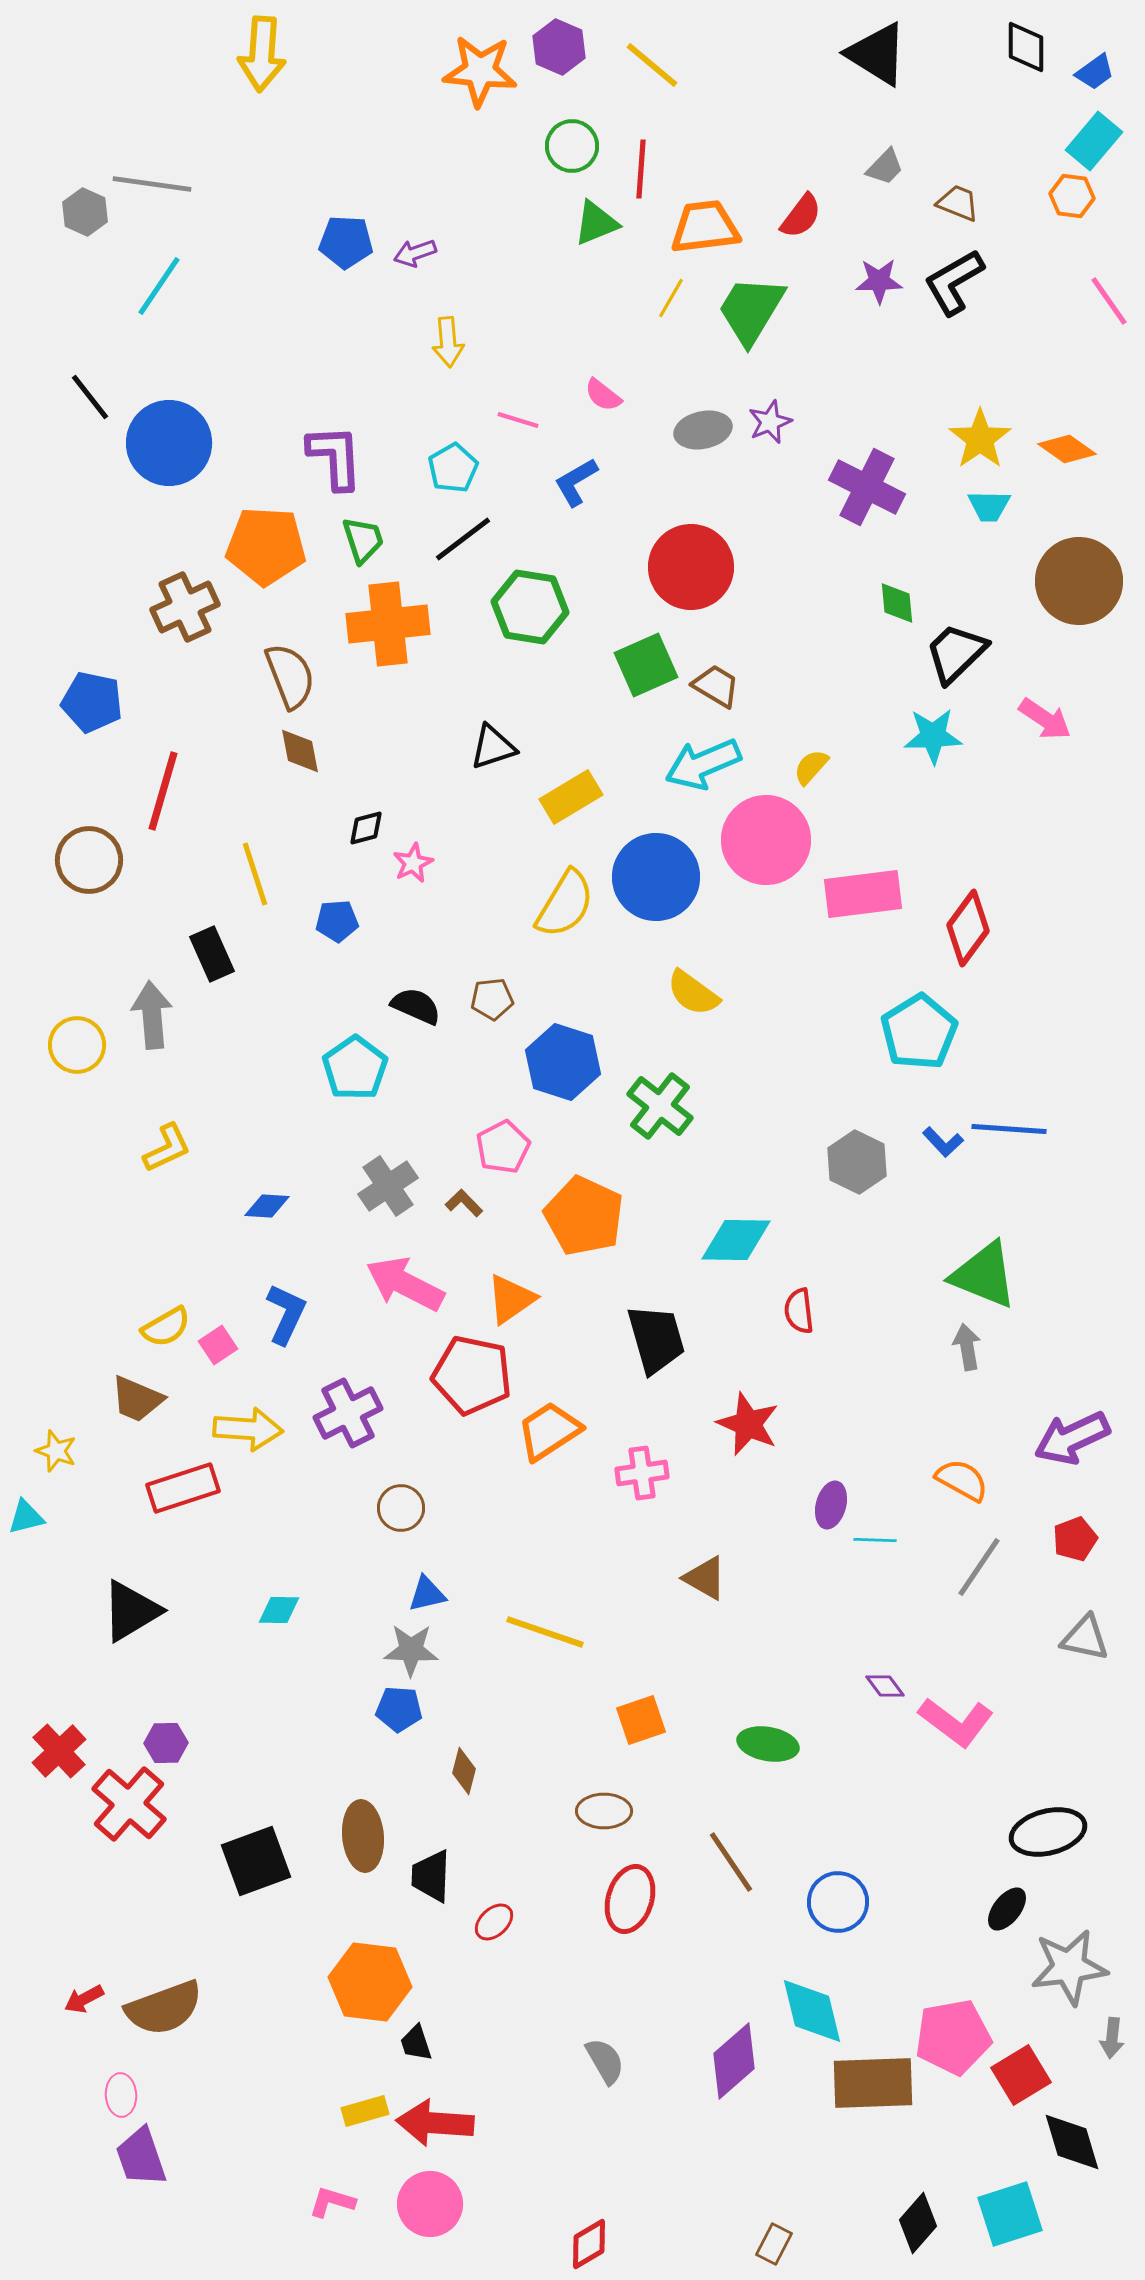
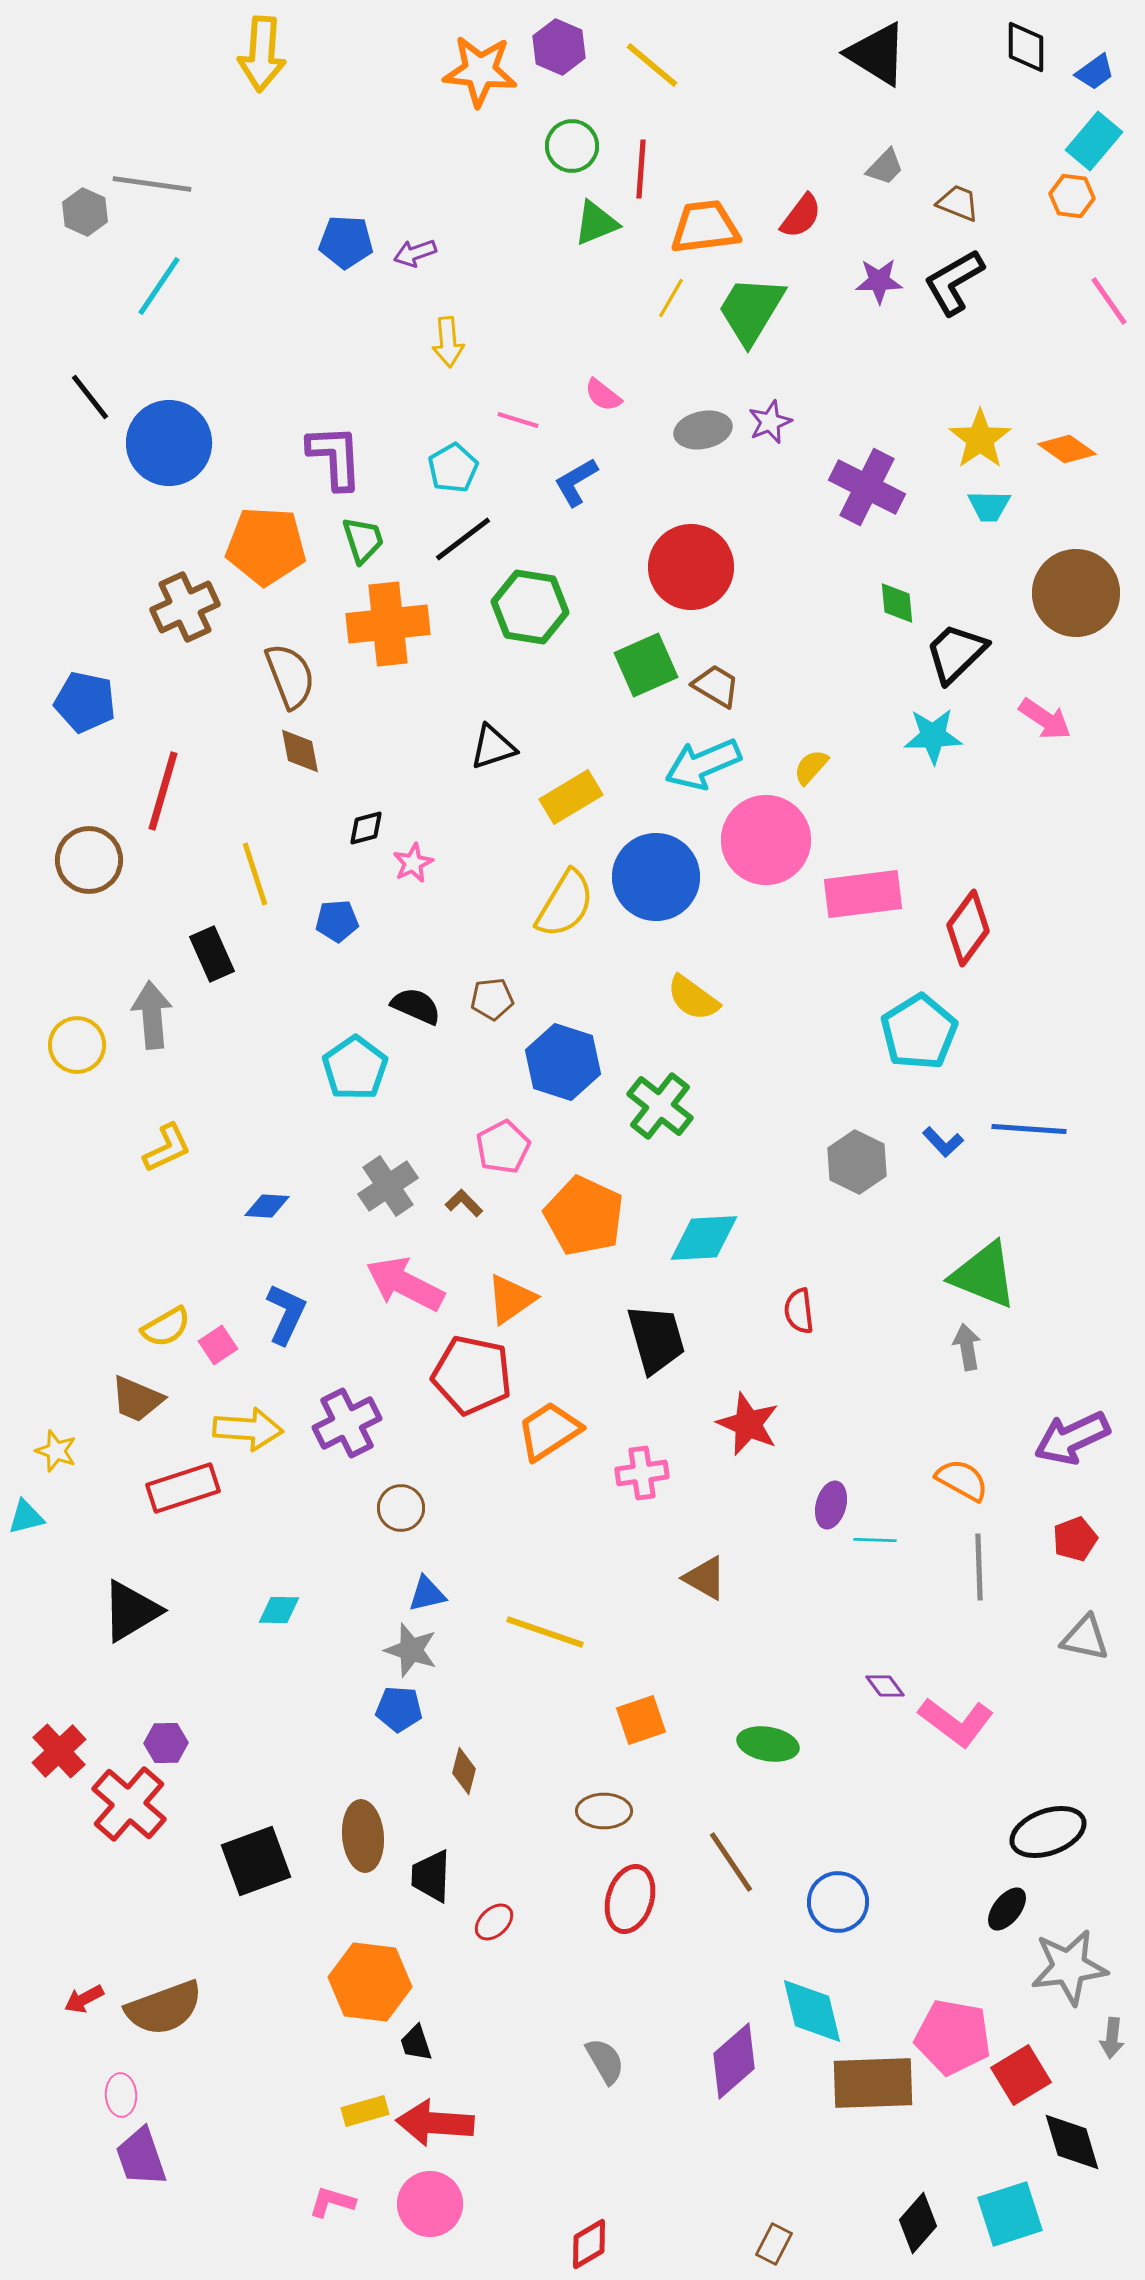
brown circle at (1079, 581): moved 3 px left, 12 px down
blue pentagon at (92, 702): moved 7 px left
yellow semicircle at (693, 993): moved 5 px down
blue line at (1009, 1129): moved 20 px right
cyan diamond at (736, 1240): moved 32 px left, 2 px up; rotated 4 degrees counterclockwise
purple cross at (348, 1413): moved 1 px left, 10 px down
gray line at (979, 1567): rotated 36 degrees counterclockwise
gray star at (411, 1650): rotated 16 degrees clockwise
black ellipse at (1048, 1832): rotated 6 degrees counterclockwise
pink pentagon at (953, 2037): rotated 20 degrees clockwise
